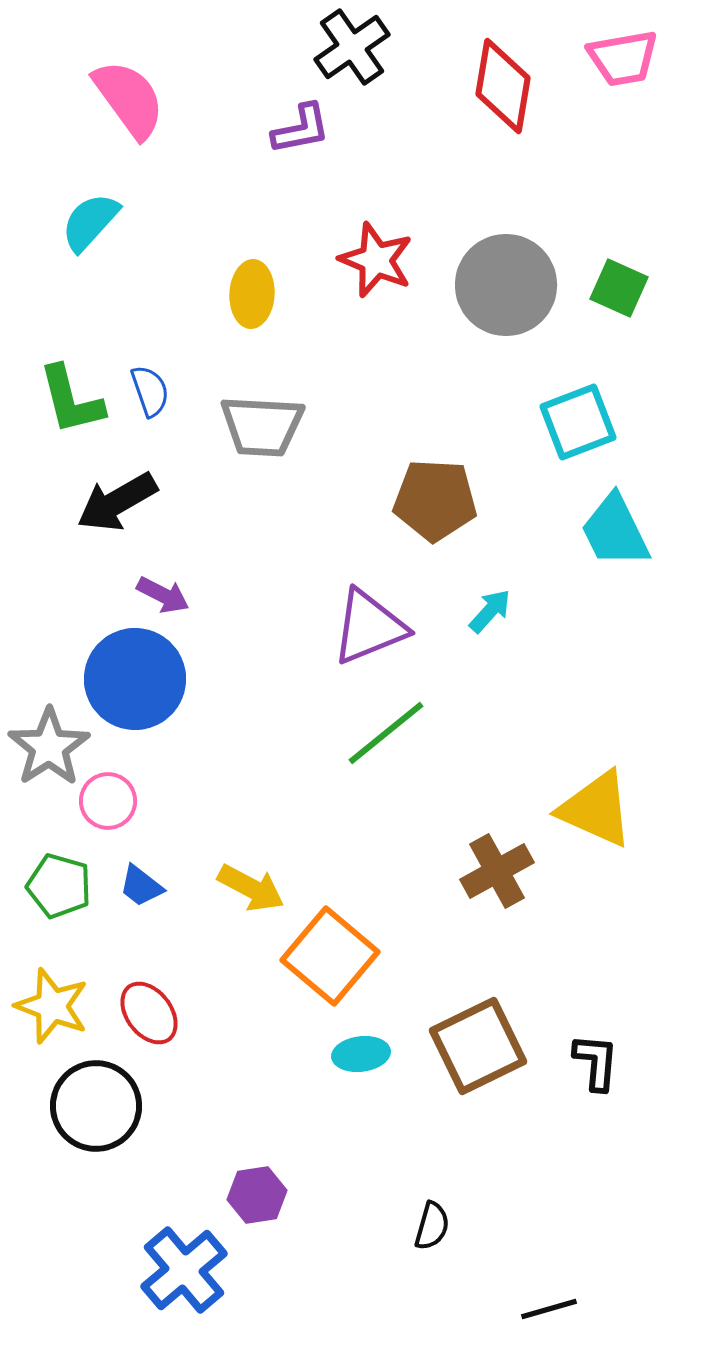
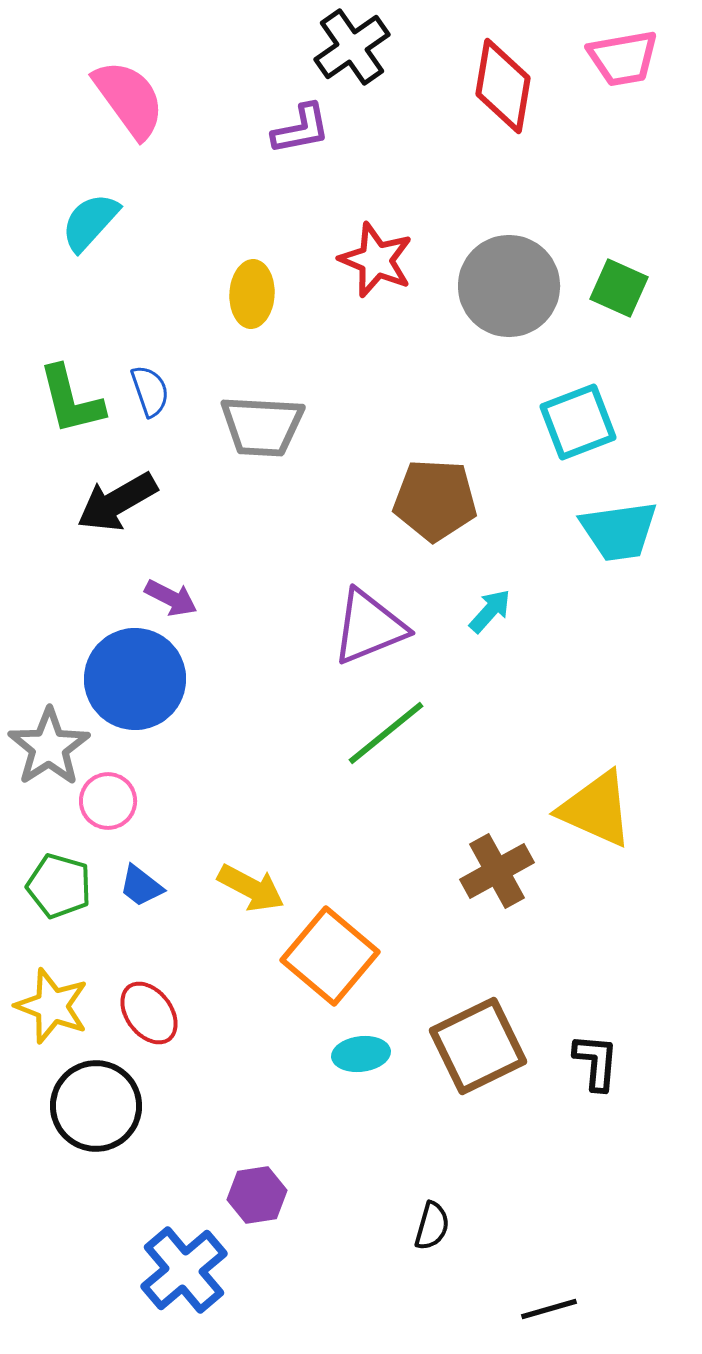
gray circle: moved 3 px right, 1 px down
cyan trapezoid: moved 4 px right; rotated 72 degrees counterclockwise
purple arrow: moved 8 px right, 3 px down
